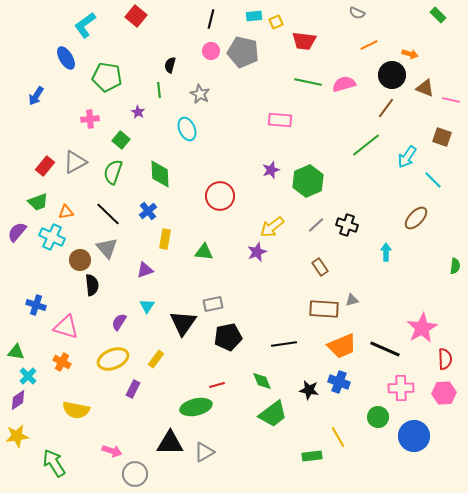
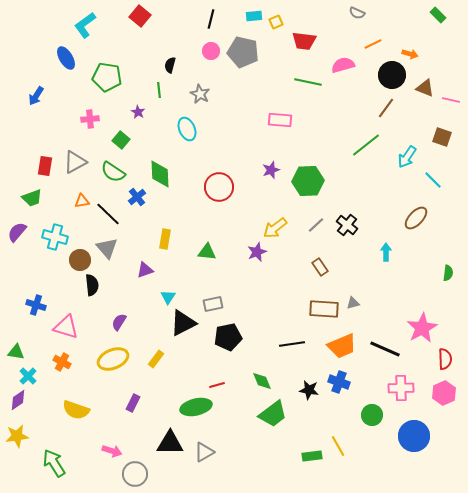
red square at (136, 16): moved 4 px right
orange line at (369, 45): moved 4 px right, 1 px up
pink semicircle at (344, 84): moved 1 px left, 19 px up
red rectangle at (45, 166): rotated 30 degrees counterclockwise
green semicircle at (113, 172): rotated 75 degrees counterclockwise
green hexagon at (308, 181): rotated 20 degrees clockwise
red circle at (220, 196): moved 1 px left, 9 px up
green trapezoid at (38, 202): moved 6 px left, 4 px up
blue cross at (148, 211): moved 11 px left, 14 px up
orange triangle at (66, 212): moved 16 px right, 11 px up
black cross at (347, 225): rotated 20 degrees clockwise
yellow arrow at (272, 227): moved 3 px right, 1 px down
cyan cross at (52, 237): moved 3 px right; rotated 10 degrees counterclockwise
green triangle at (204, 252): moved 3 px right
green semicircle at (455, 266): moved 7 px left, 7 px down
gray triangle at (352, 300): moved 1 px right, 3 px down
cyan triangle at (147, 306): moved 21 px right, 9 px up
black triangle at (183, 323): rotated 28 degrees clockwise
black line at (284, 344): moved 8 px right
purple rectangle at (133, 389): moved 14 px down
pink hexagon at (444, 393): rotated 20 degrees counterclockwise
yellow semicircle at (76, 410): rotated 8 degrees clockwise
green circle at (378, 417): moved 6 px left, 2 px up
yellow line at (338, 437): moved 9 px down
